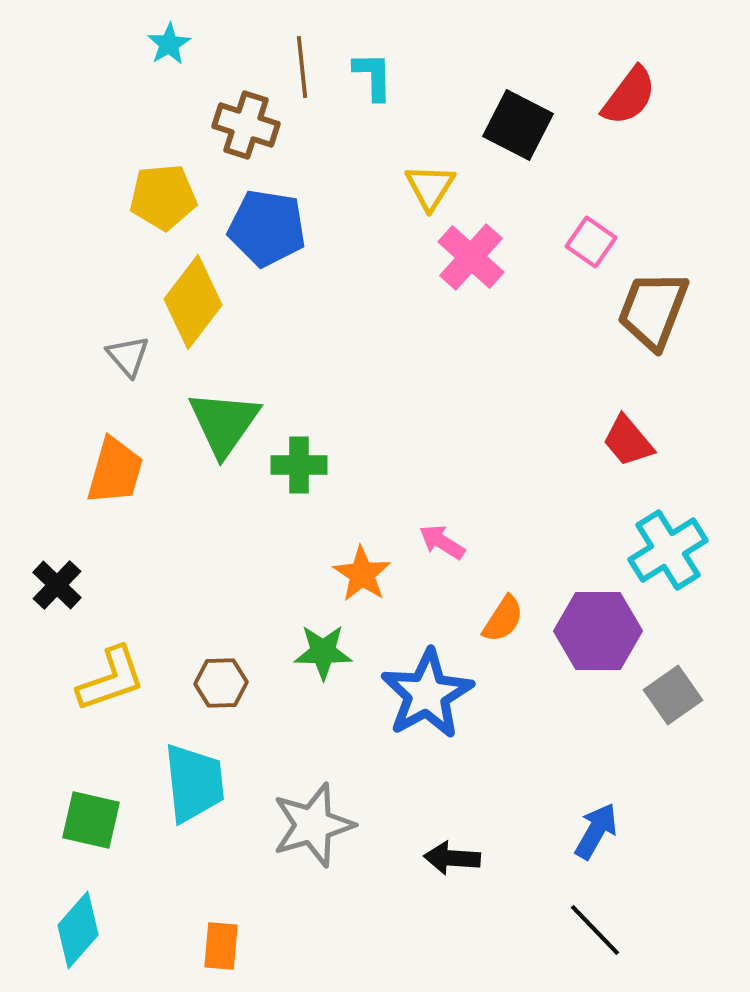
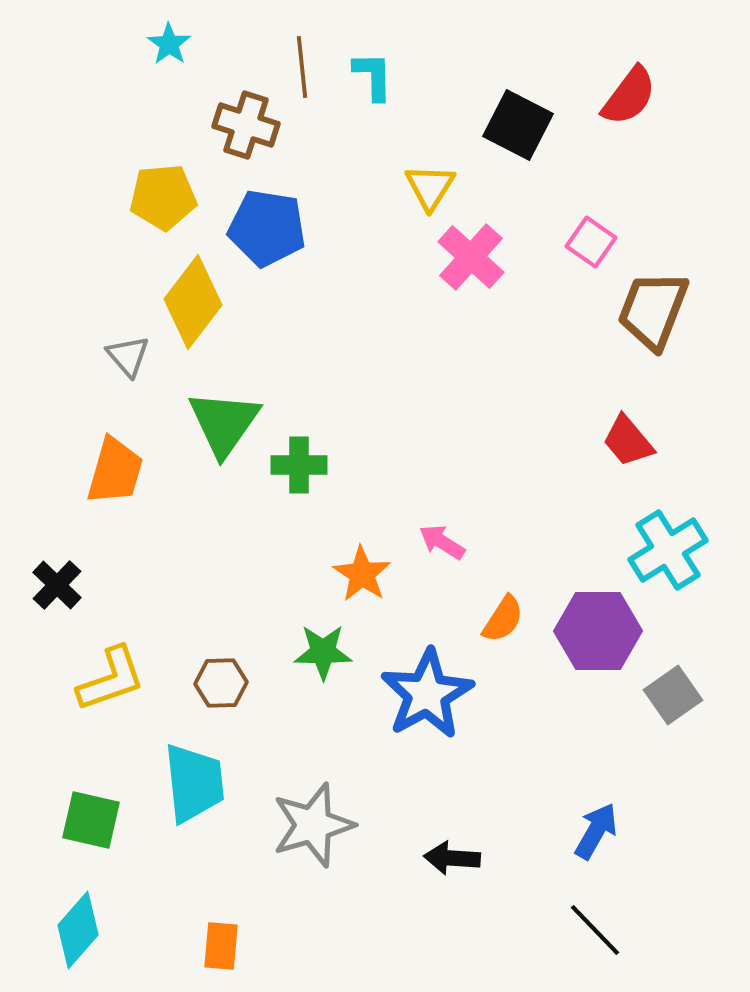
cyan star: rotated 6 degrees counterclockwise
